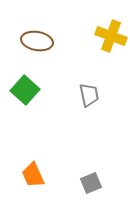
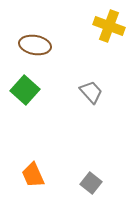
yellow cross: moved 2 px left, 10 px up
brown ellipse: moved 2 px left, 4 px down
gray trapezoid: moved 2 px right, 3 px up; rotated 30 degrees counterclockwise
gray square: rotated 30 degrees counterclockwise
